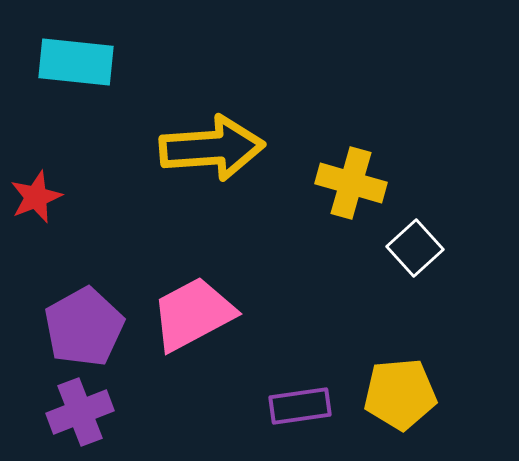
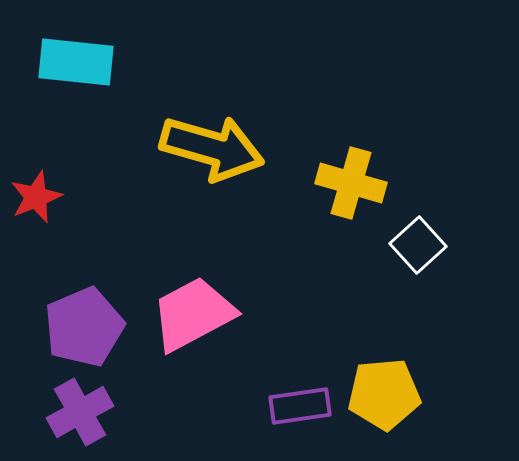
yellow arrow: rotated 20 degrees clockwise
white square: moved 3 px right, 3 px up
purple pentagon: rotated 6 degrees clockwise
yellow pentagon: moved 16 px left
purple cross: rotated 8 degrees counterclockwise
